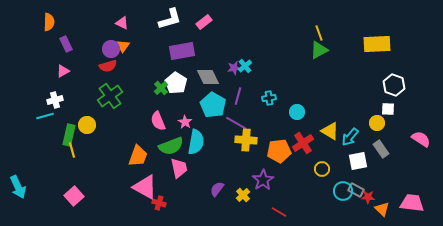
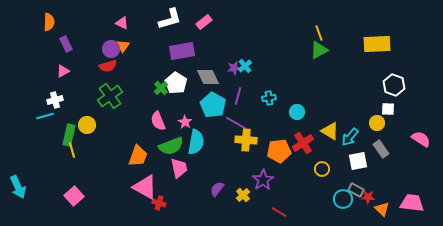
cyan circle at (343, 191): moved 8 px down
